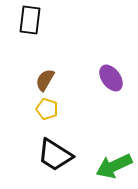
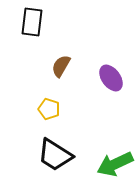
black rectangle: moved 2 px right, 2 px down
brown semicircle: moved 16 px right, 14 px up
yellow pentagon: moved 2 px right
green arrow: moved 1 px right, 2 px up
